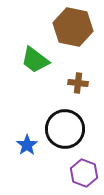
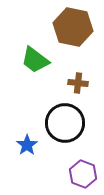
black circle: moved 6 px up
purple hexagon: moved 1 px left, 1 px down
